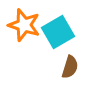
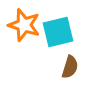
cyan square: rotated 16 degrees clockwise
